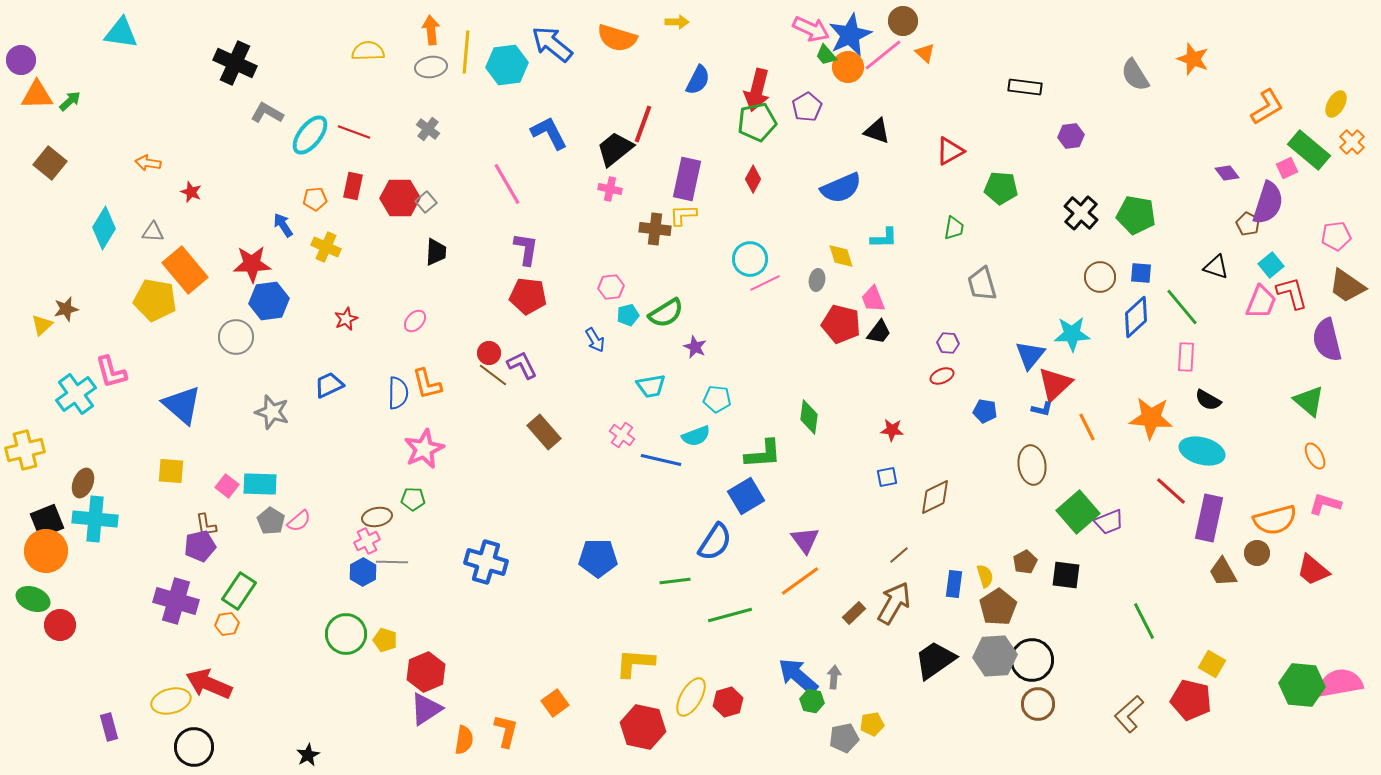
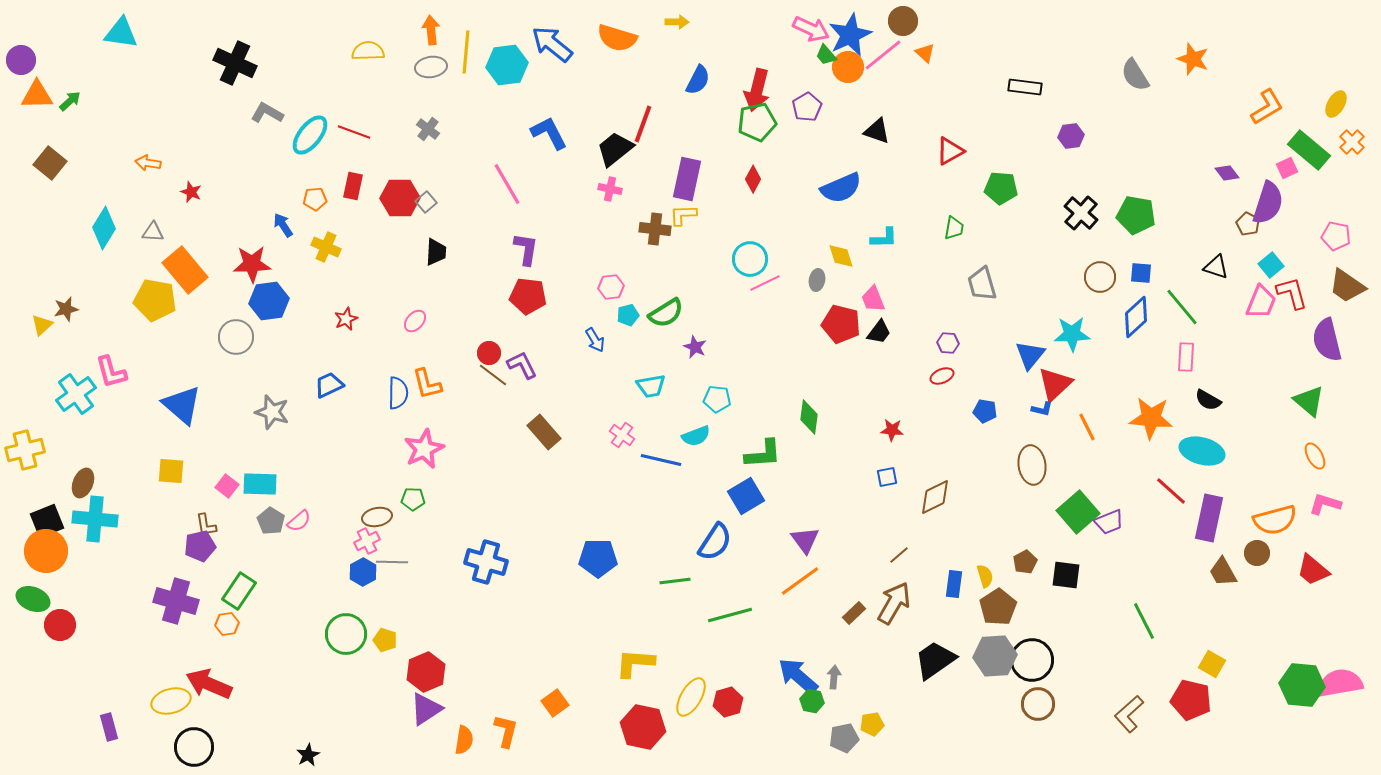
pink pentagon at (1336, 236): rotated 20 degrees clockwise
